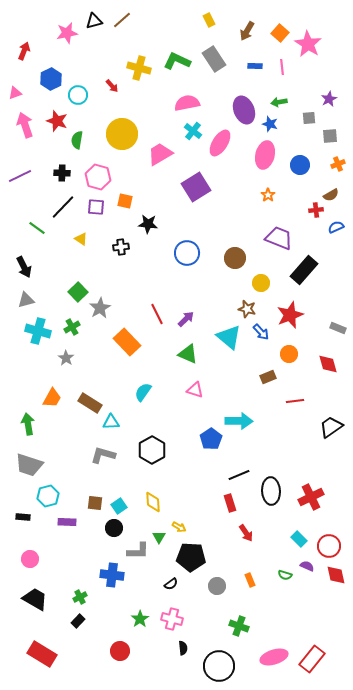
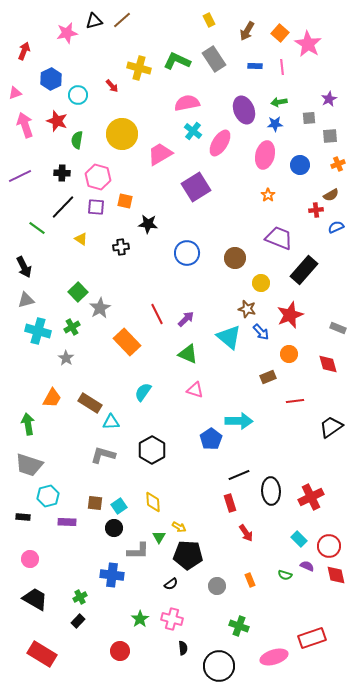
blue star at (270, 124): moved 5 px right; rotated 21 degrees counterclockwise
black pentagon at (191, 557): moved 3 px left, 2 px up
red rectangle at (312, 659): moved 21 px up; rotated 32 degrees clockwise
